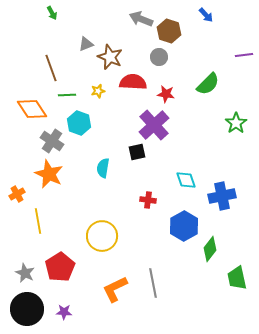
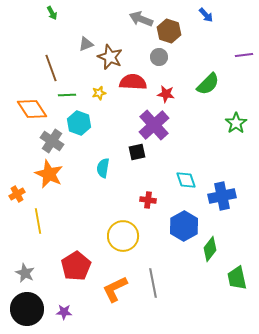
yellow star: moved 1 px right, 2 px down
yellow circle: moved 21 px right
red pentagon: moved 16 px right, 1 px up
